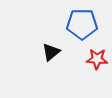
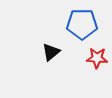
red star: moved 1 px up
